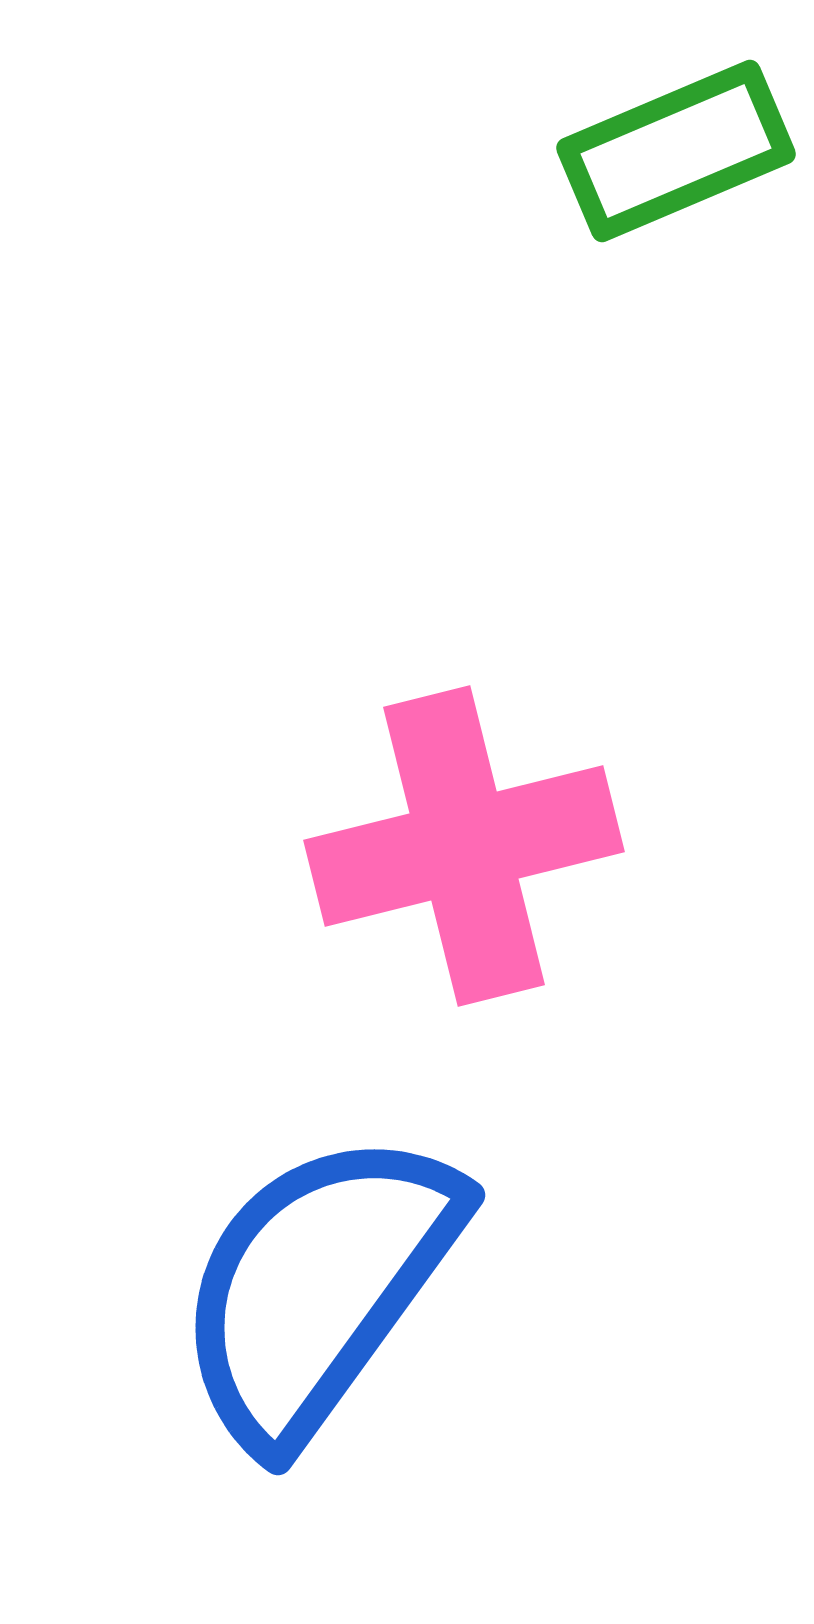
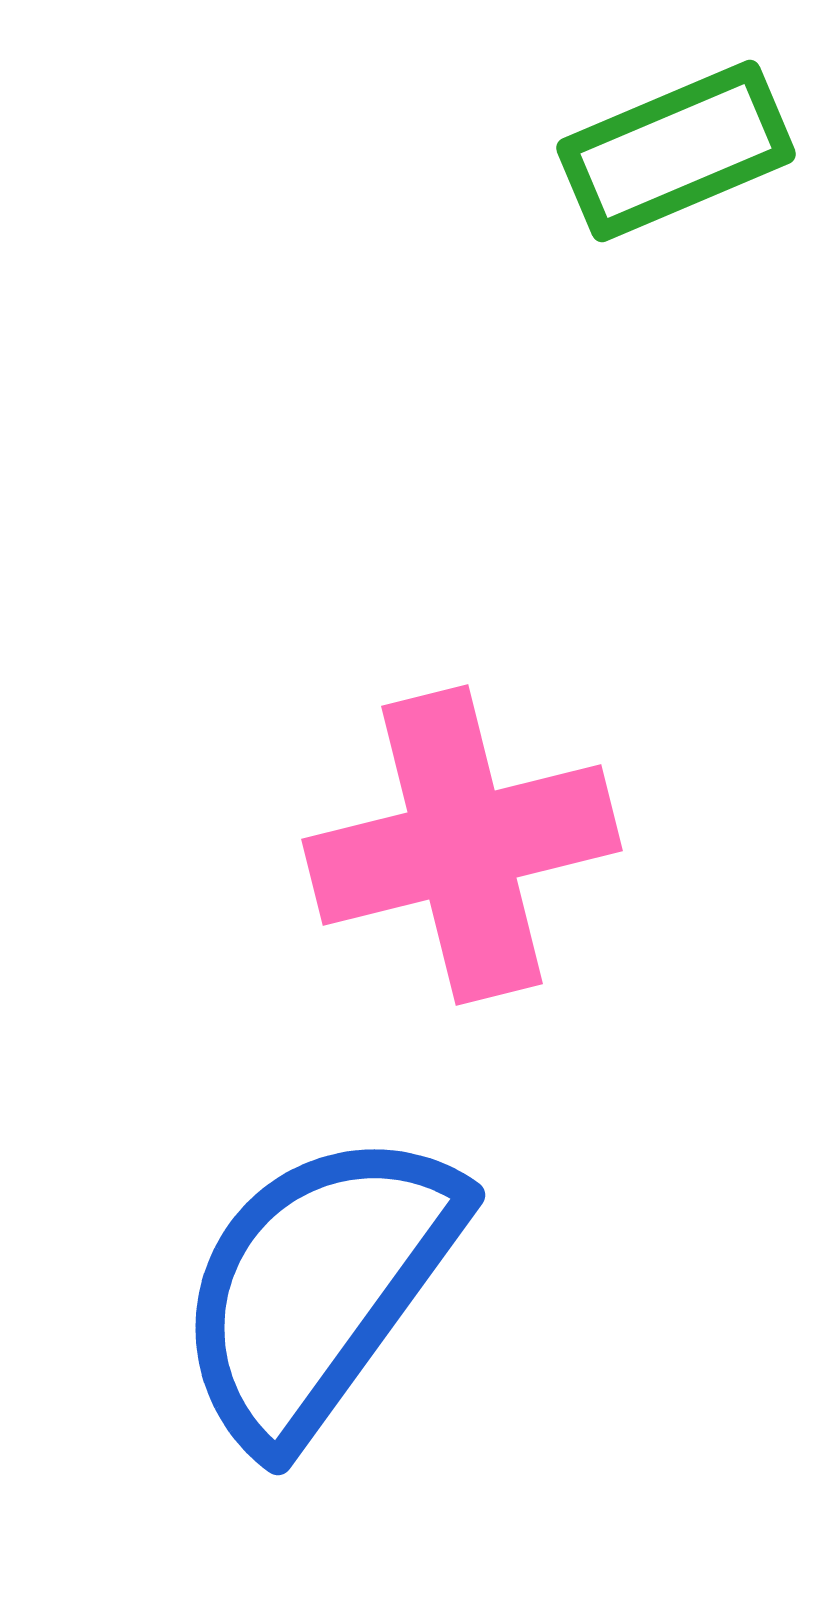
pink cross: moved 2 px left, 1 px up
